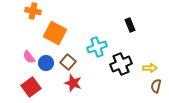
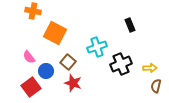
blue circle: moved 8 px down
